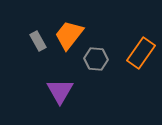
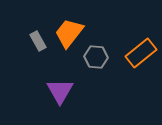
orange trapezoid: moved 2 px up
orange rectangle: rotated 16 degrees clockwise
gray hexagon: moved 2 px up
